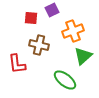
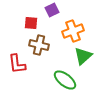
red square: moved 5 px down
